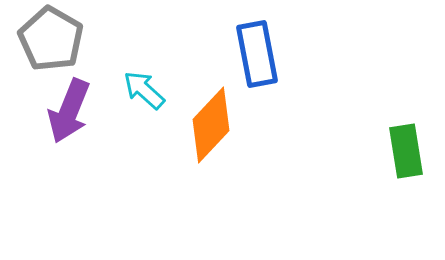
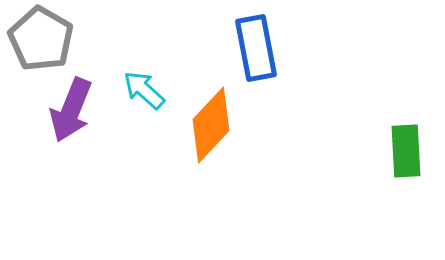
gray pentagon: moved 10 px left
blue rectangle: moved 1 px left, 6 px up
purple arrow: moved 2 px right, 1 px up
green rectangle: rotated 6 degrees clockwise
